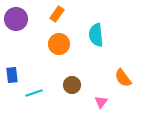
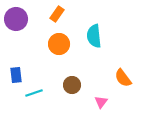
cyan semicircle: moved 2 px left, 1 px down
blue rectangle: moved 4 px right
